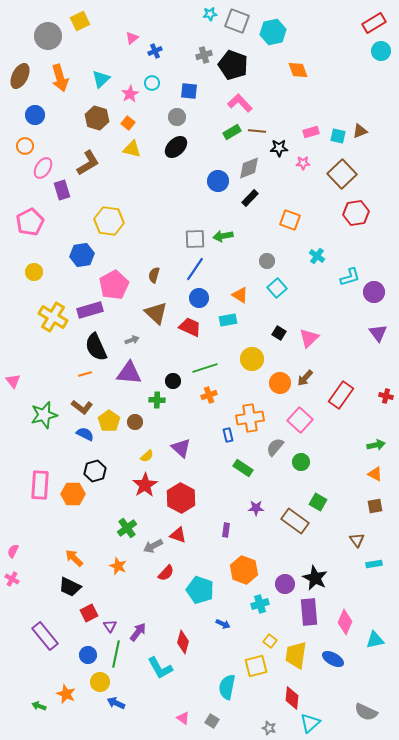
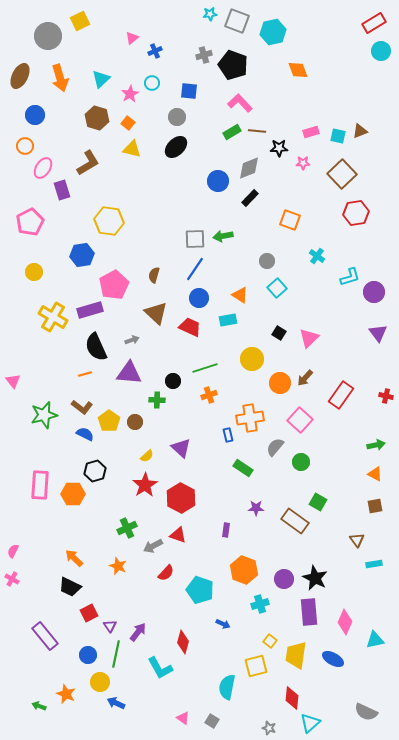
green cross at (127, 528): rotated 12 degrees clockwise
purple circle at (285, 584): moved 1 px left, 5 px up
